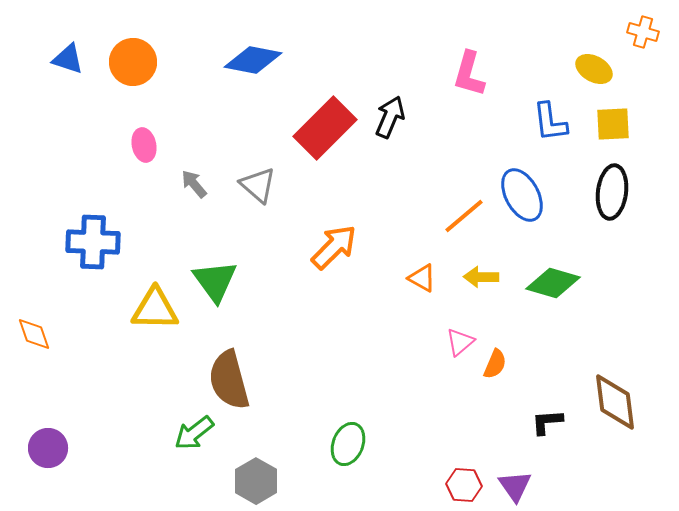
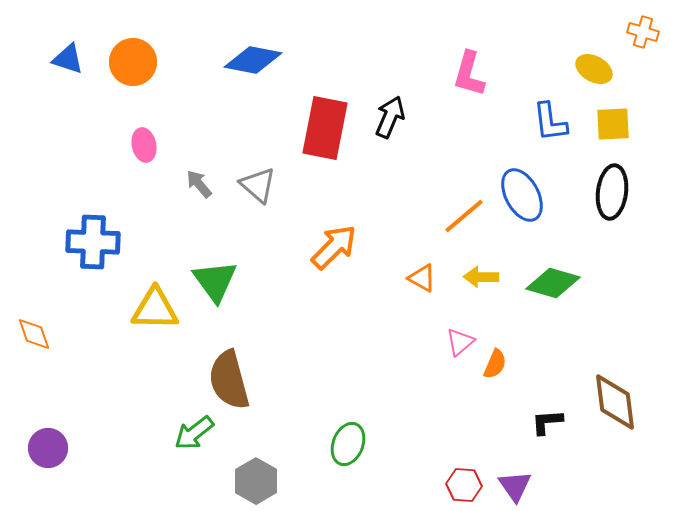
red rectangle: rotated 34 degrees counterclockwise
gray arrow: moved 5 px right
